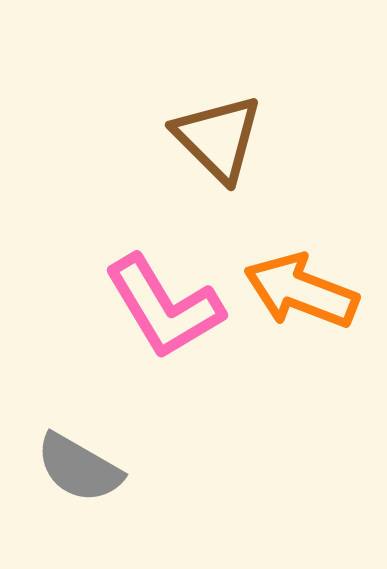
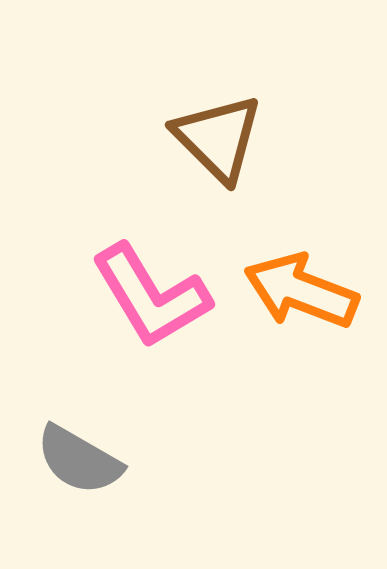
pink L-shape: moved 13 px left, 11 px up
gray semicircle: moved 8 px up
